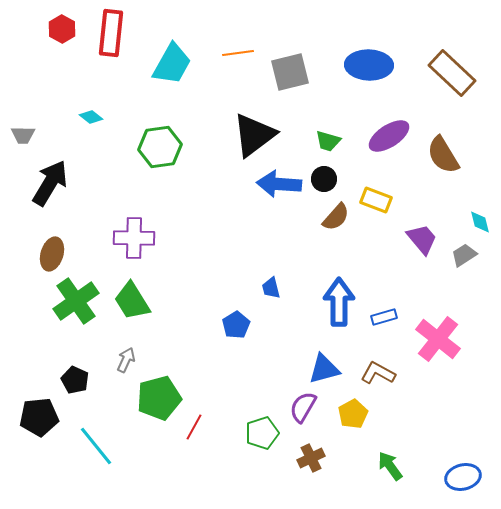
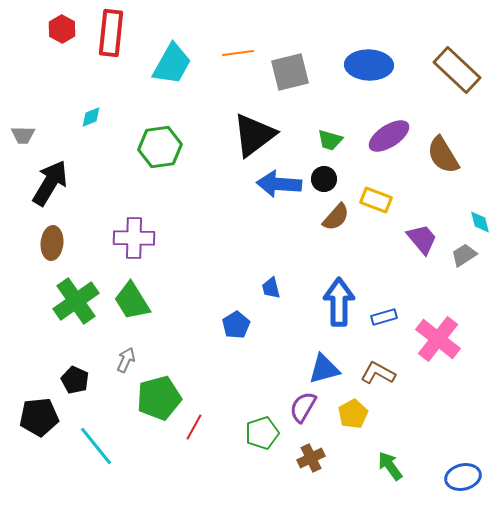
brown rectangle at (452, 73): moved 5 px right, 3 px up
cyan diamond at (91, 117): rotated 60 degrees counterclockwise
green trapezoid at (328, 141): moved 2 px right, 1 px up
brown ellipse at (52, 254): moved 11 px up; rotated 12 degrees counterclockwise
